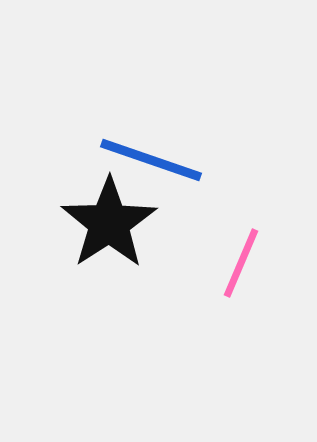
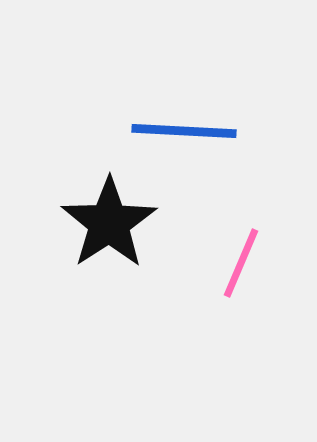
blue line: moved 33 px right, 29 px up; rotated 16 degrees counterclockwise
